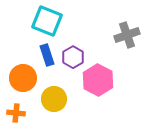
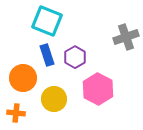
gray cross: moved 1 px left, 2 px down
purple hexagon: moved 2 px right
pink hexagon: moved 9 px down
